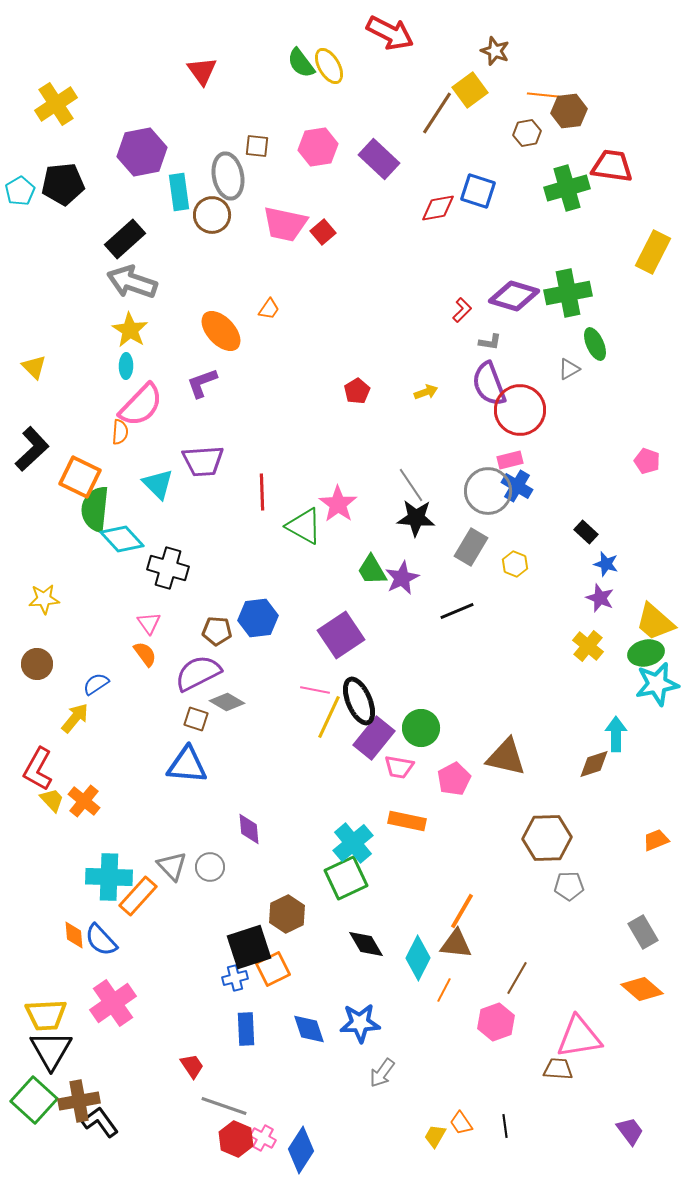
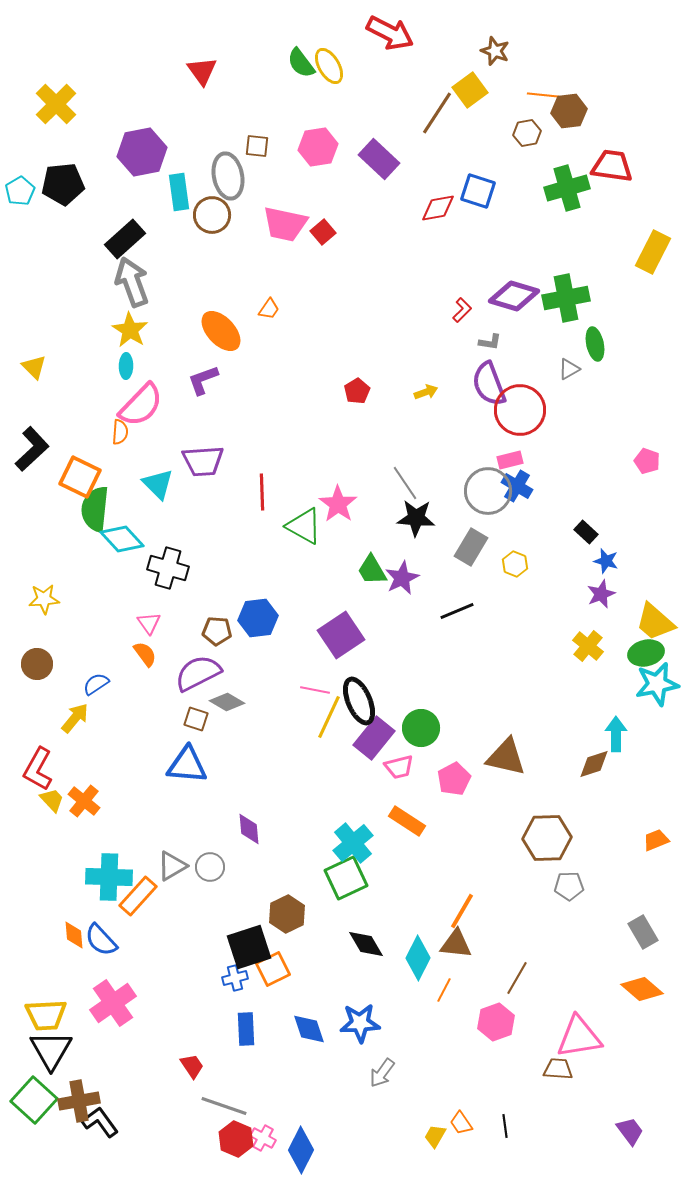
yellow cross at (56, 104): rotated 12 degrees counterclockwise
gray arrow at (132, 282): rotated 51 degrees clockwise
green cross at (568, 293): moved 2 px left, 5 px down
green ellipse at (595, 344): rotated 12 degrees clockwise
purple L-shape at (202, 383): moved 1 px right, 3 px up
gray line at (411, 485): moved 6 px left, 2 px up
blue star at (606, 564): moved 3 px up
purple star at (600, 598): moved 1 px right, 4 px up; rotated 28 degrees clockwise
pink trapezoid at (399, 767): rotated 24 degrees counterclockwise
orange rectangle at (407, 821): rotated 21 degrees clockwise
gray triangle at (172, 866): rotated 44 degrees clockwise
blue diamond at (301, 1150): rotated 6 degrees counterclockwise
